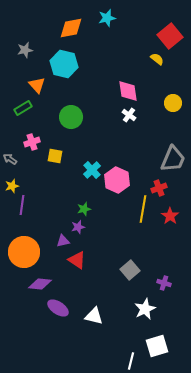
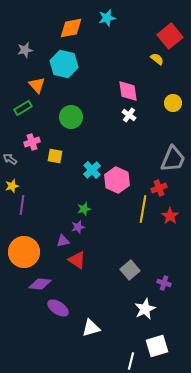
white triangle: moved 3 px left, 12 px down; rotated 30 degrees counterclockwise
